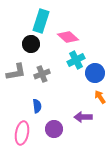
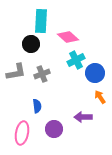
cyan rectangle: rotated 15 degrees counterclockwise
